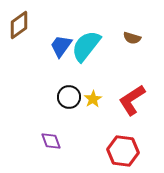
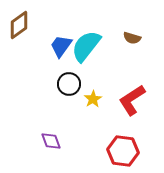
black circle: moved 13 px up
